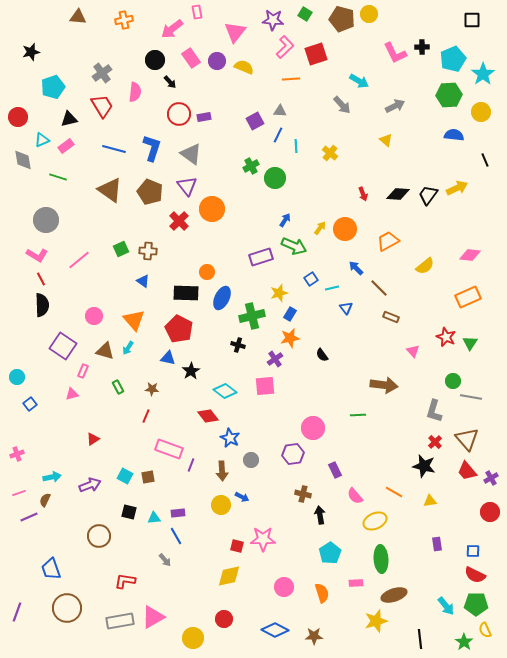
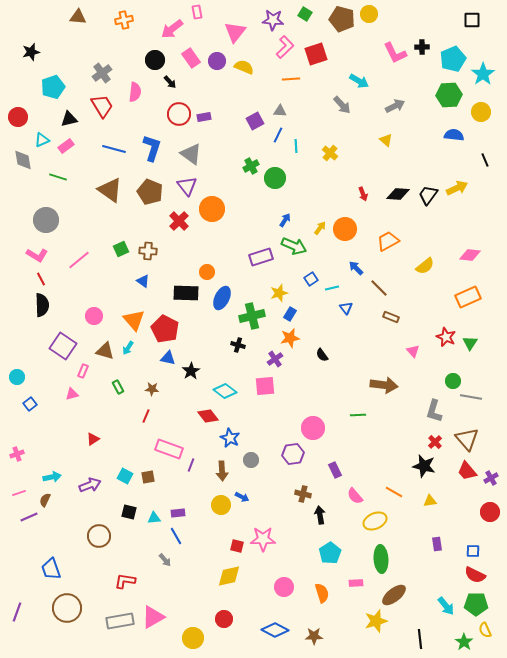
red pentagon at (179, 329): moved 14 px left
brown ellipse at (394, 595): rotated 20 degrees counterclockwise
